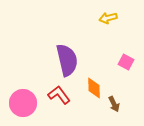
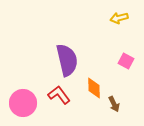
yellow arrow: moved 11 px right
pink square: moved 1 px up
